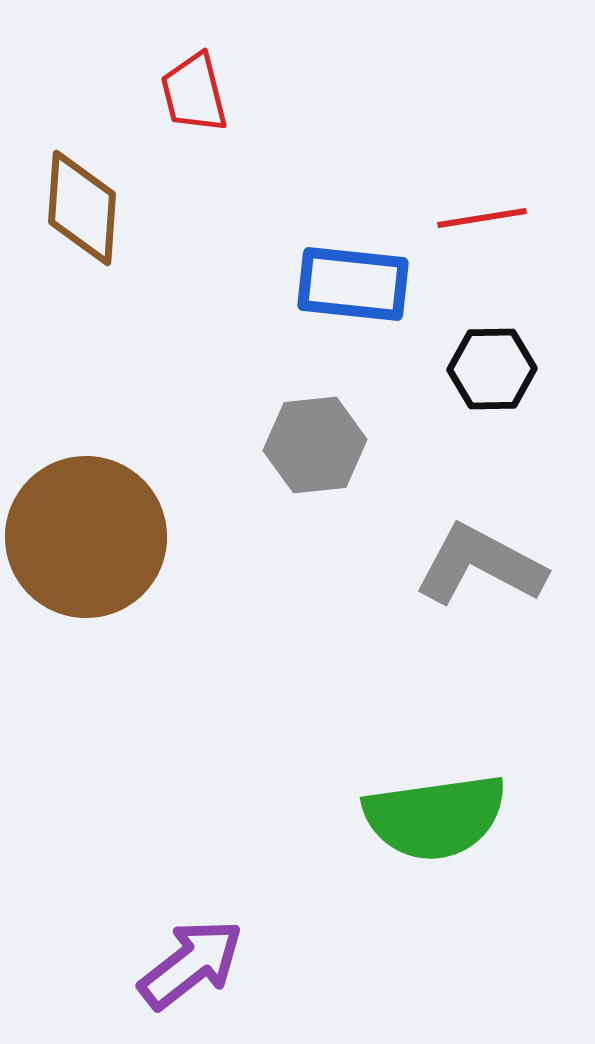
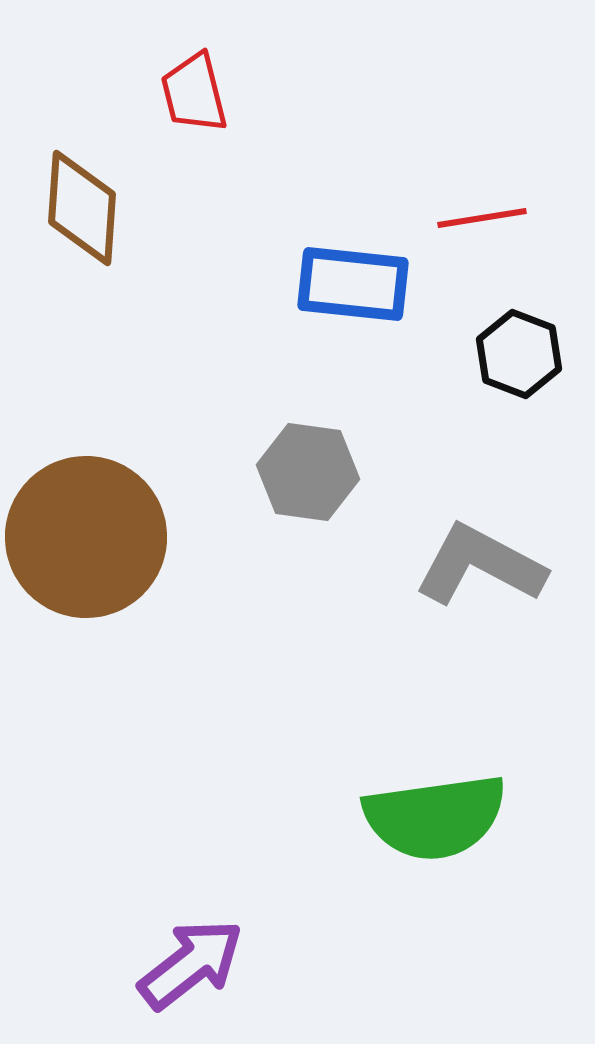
black hexagon: moved 27 px right, 15 px up; rotated 22 degrees clockwise
gray hexagon: moved 7 px left, 27 px down; rotated 14 degrees clockwise
